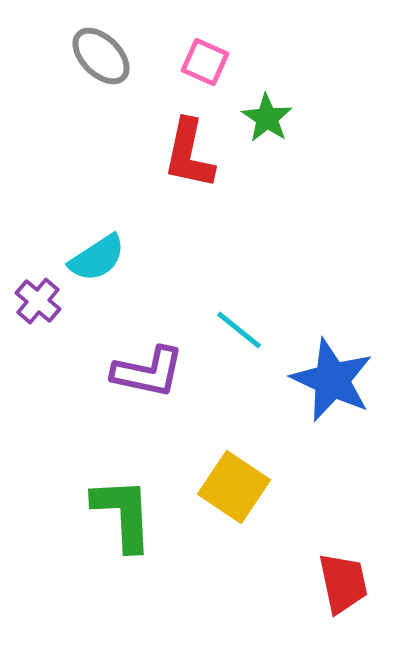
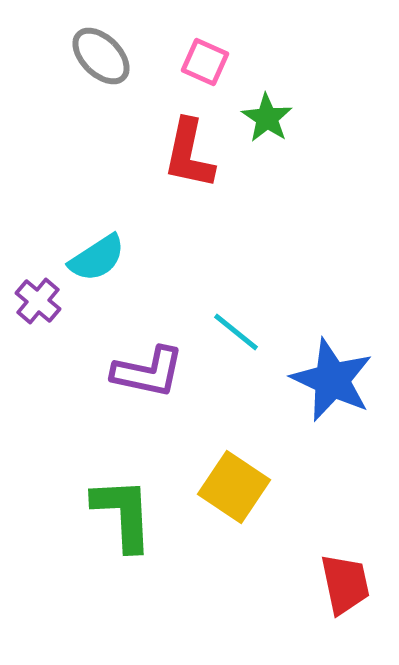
cyan line: moved 3 px left, 2 px down
red trapezoid: moved 2 px right, 1 px down
